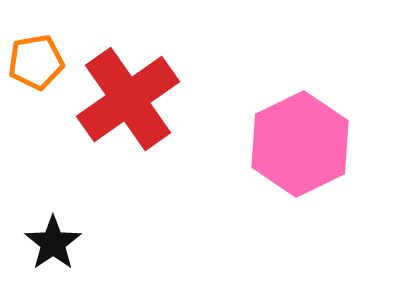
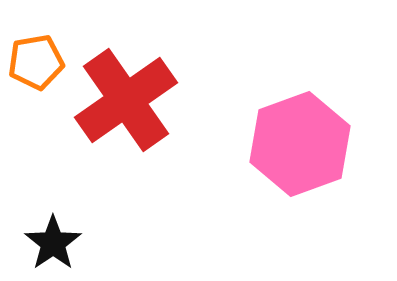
red cross: moved 2 px left, 1 px down
pink hexagon: rotated 6 degrees clockwise
